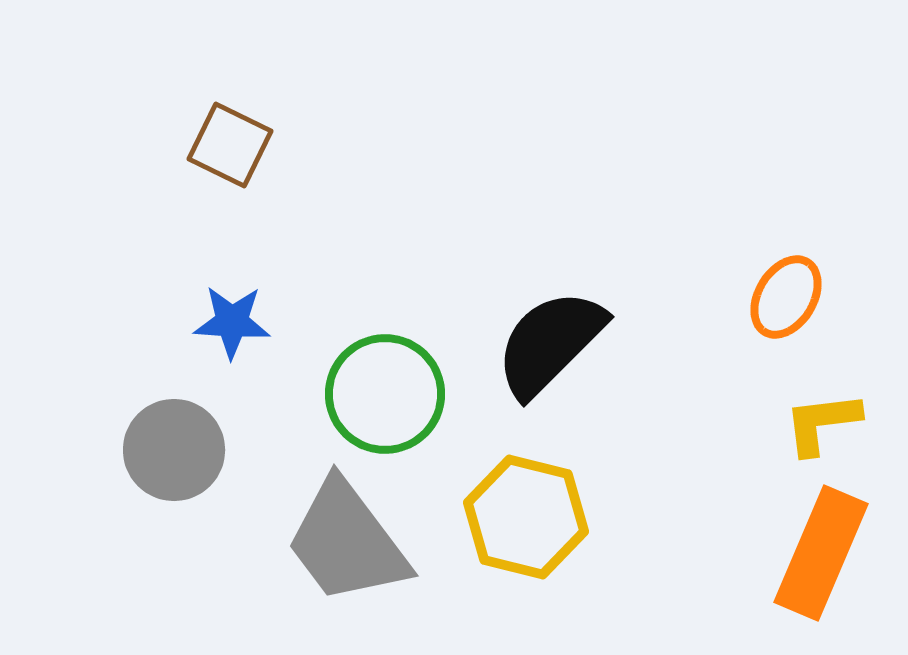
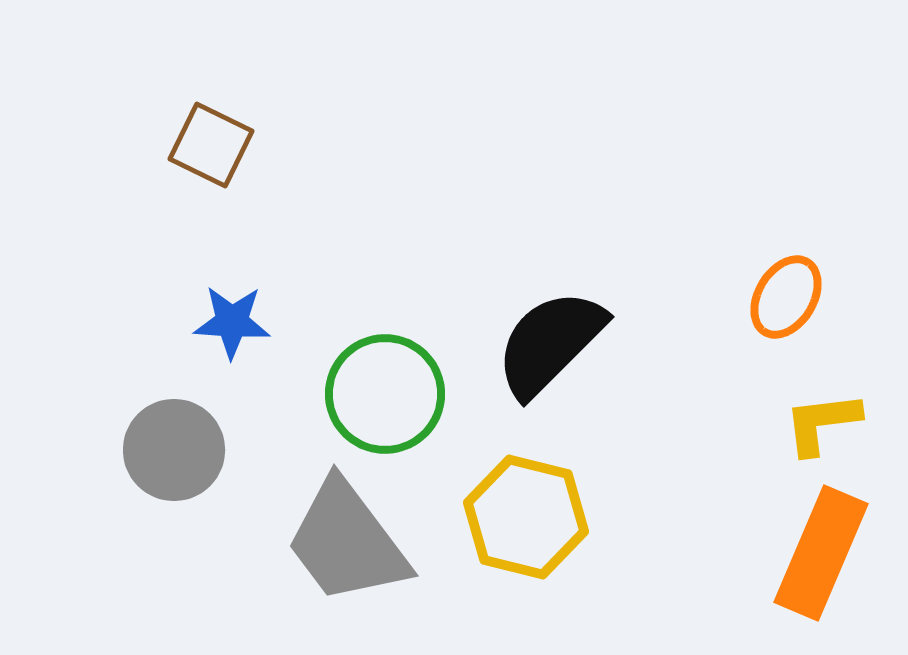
brown square: moved 19 px left
